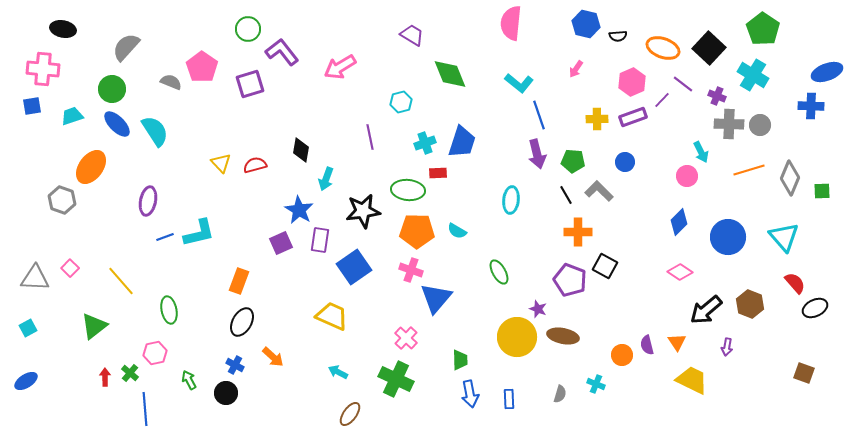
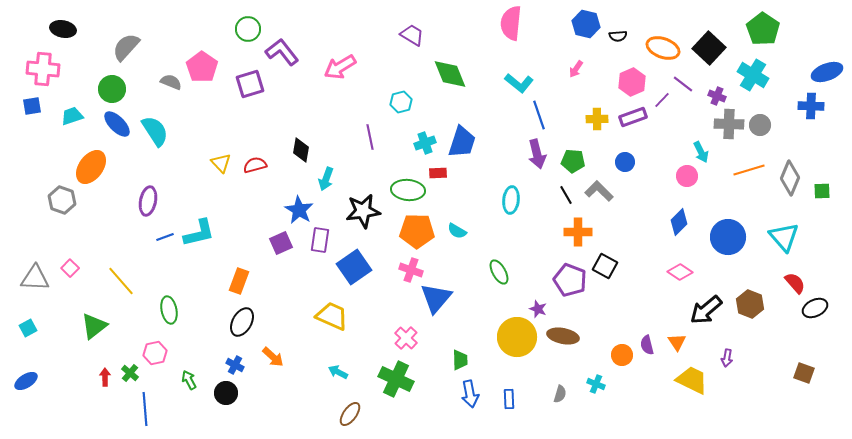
purple arrow at (727, 347): moved 11 px down
